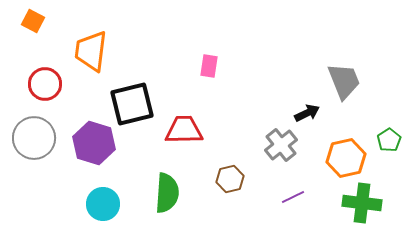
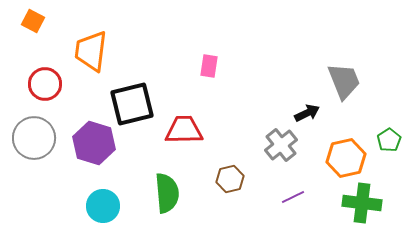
green semicircle: rotated 9 degrees counterclockwise
cyan circle: moved 2 px down
